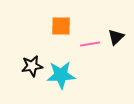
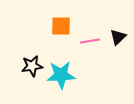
black triangle: moved 2 px right
pink line: moved 3 px up
